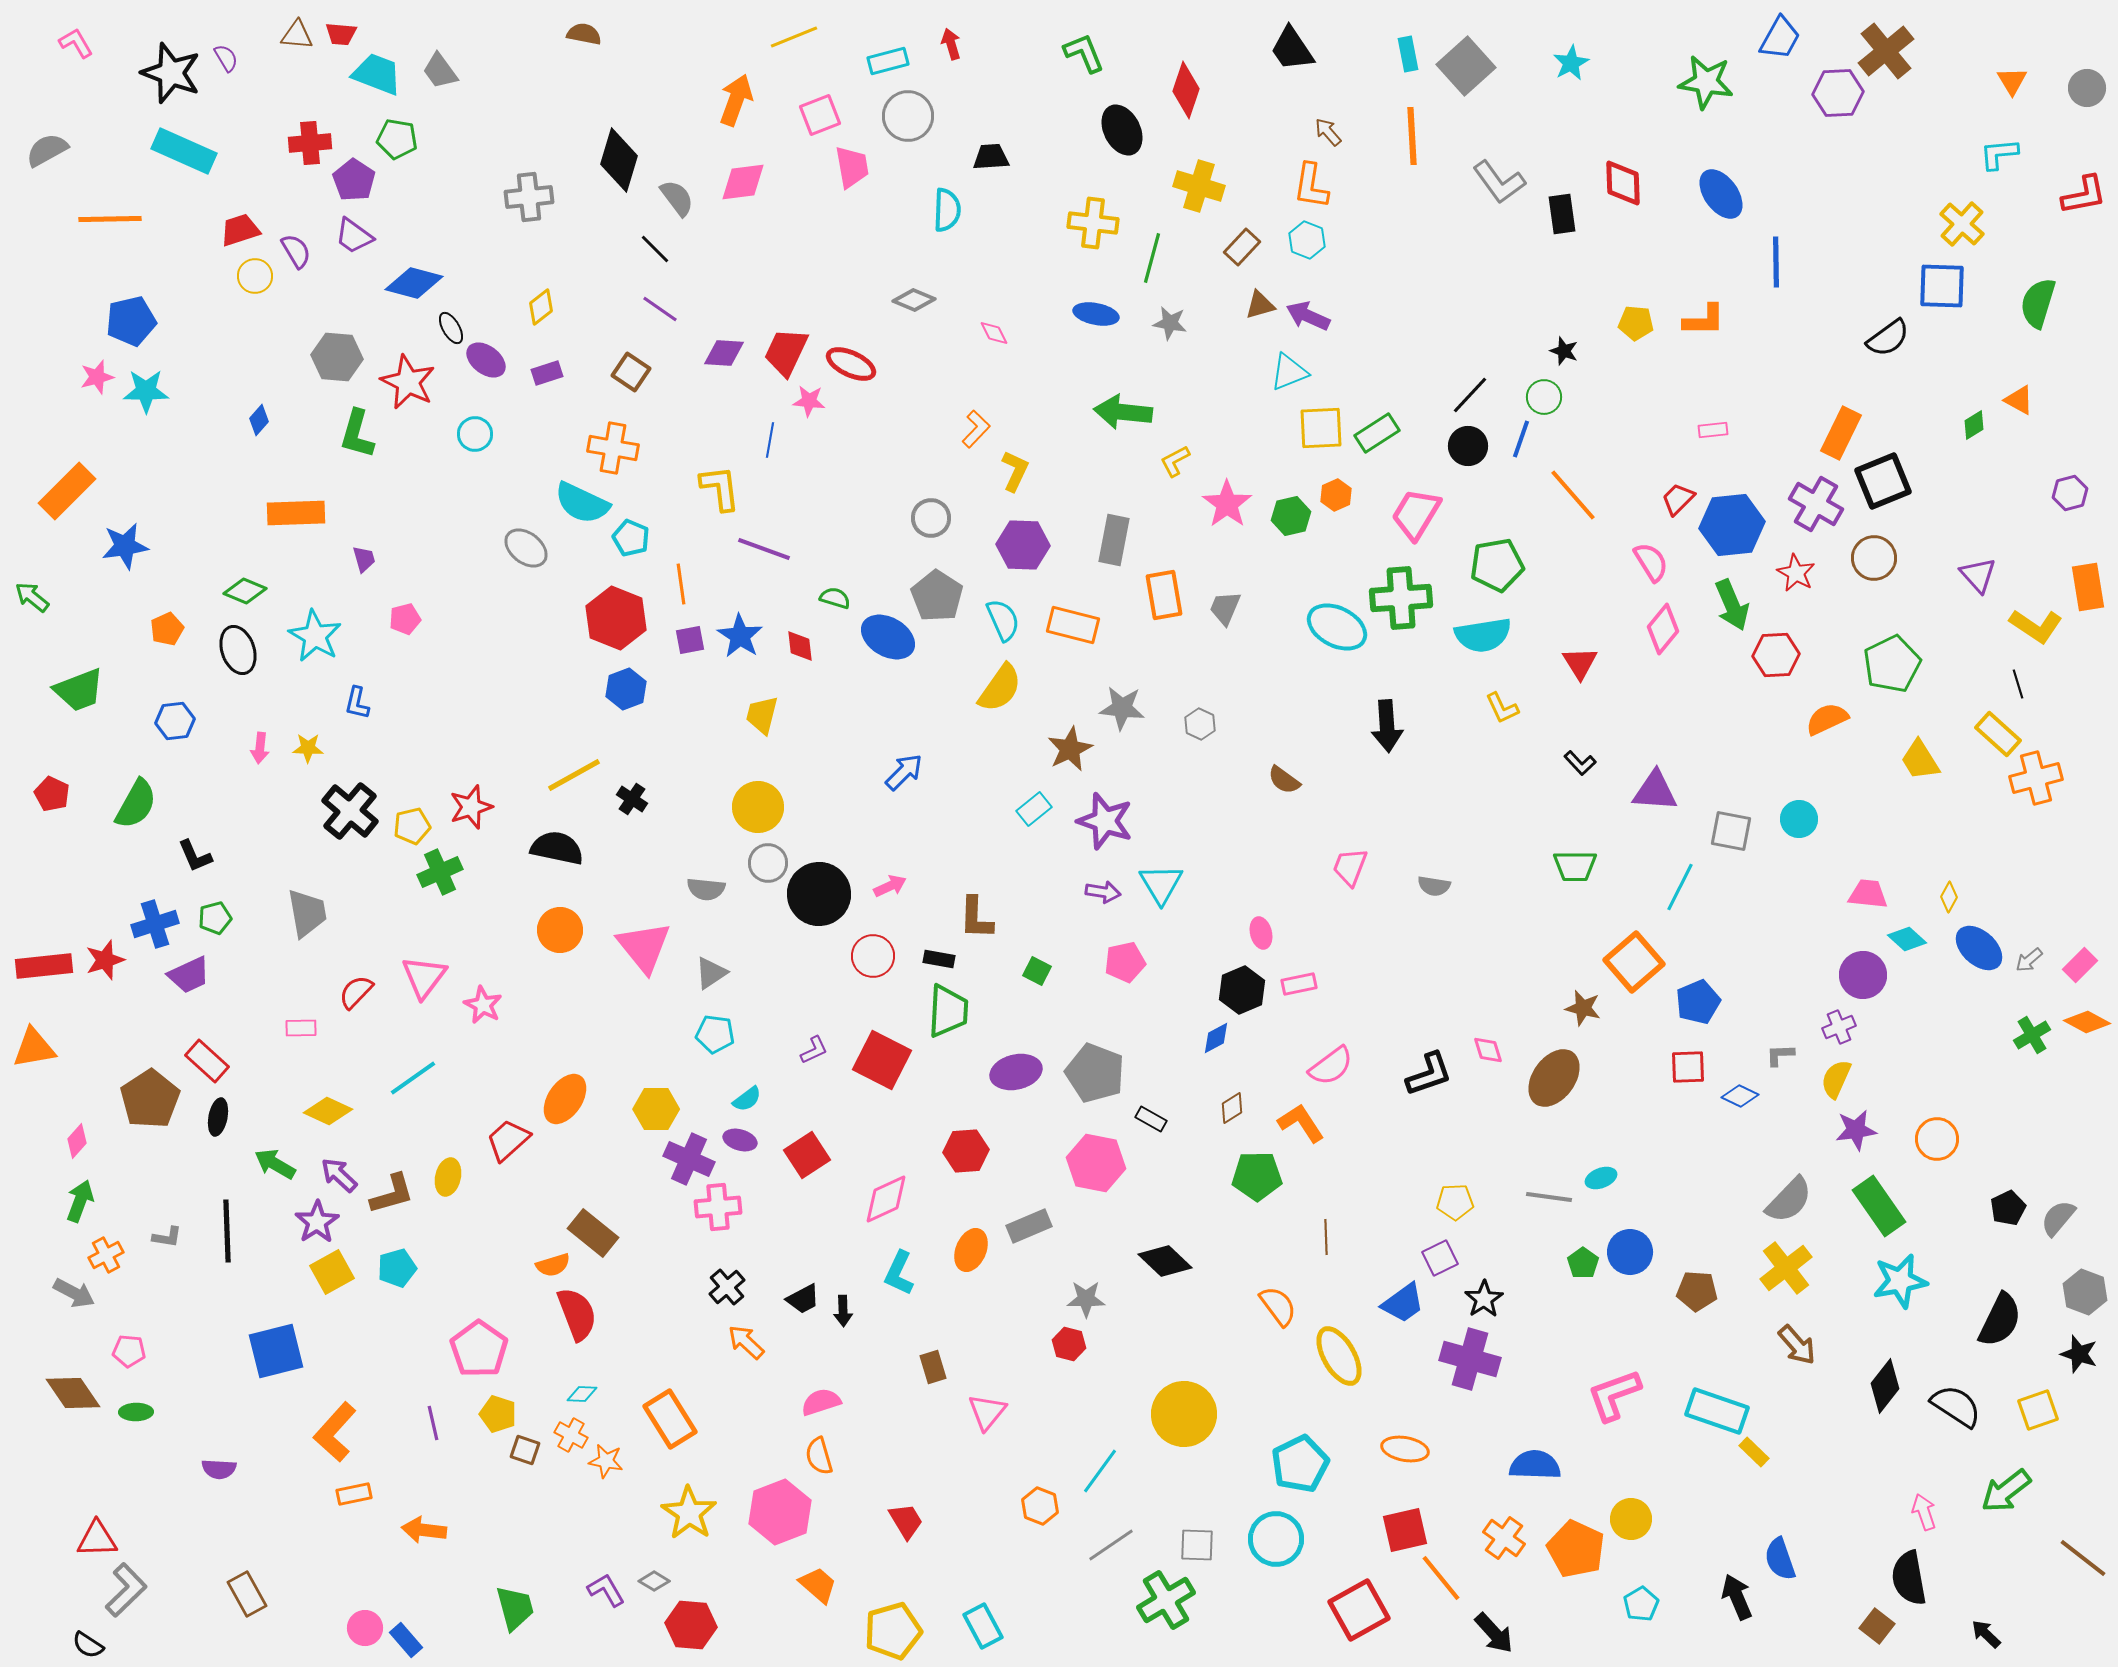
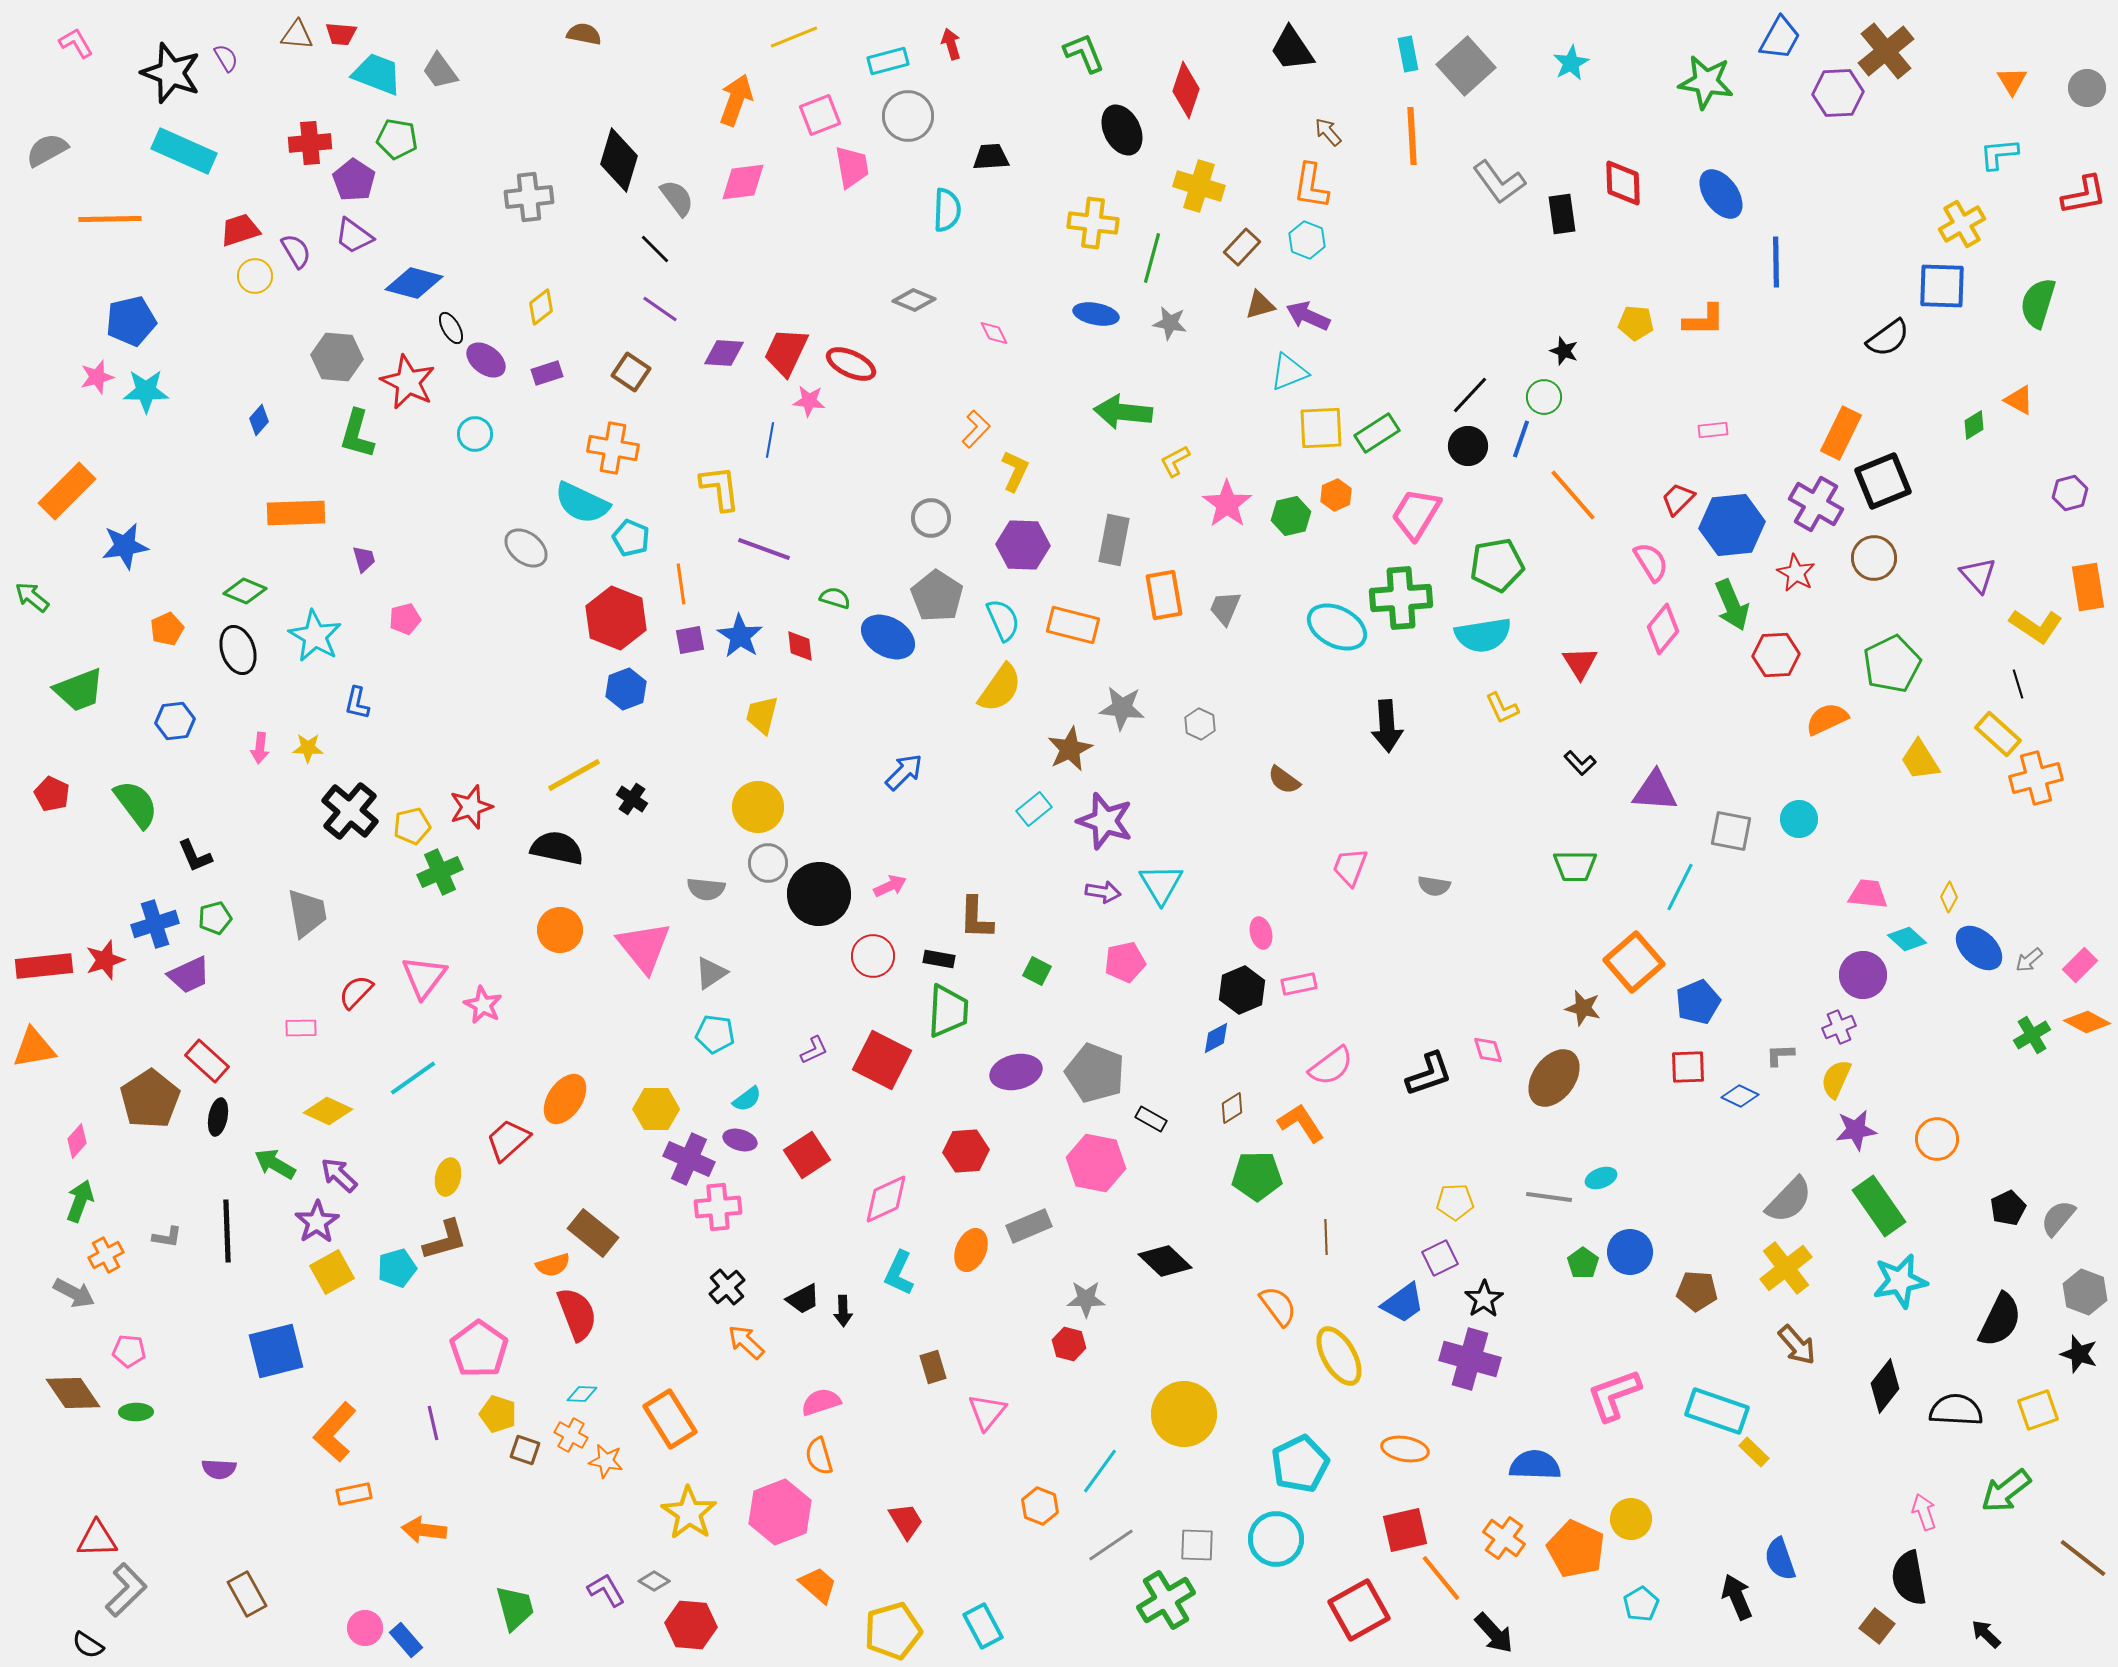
yellow cross at (1962, 224): rotated 18 degrees clockwise
green semicircle at (136, 804): rotated 66 degrees counterclockwise
brown L-shape at (392, 1194): moved 53 px right, 46 px down
black semicircle at (1956, 1406): moved 4 px down; rotated 30 degrees counterclockwise
